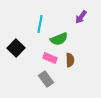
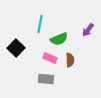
purple arrow: moved 7 px right, 13 px down
gray rectangle: rotated 49 degrees counterclockwise
